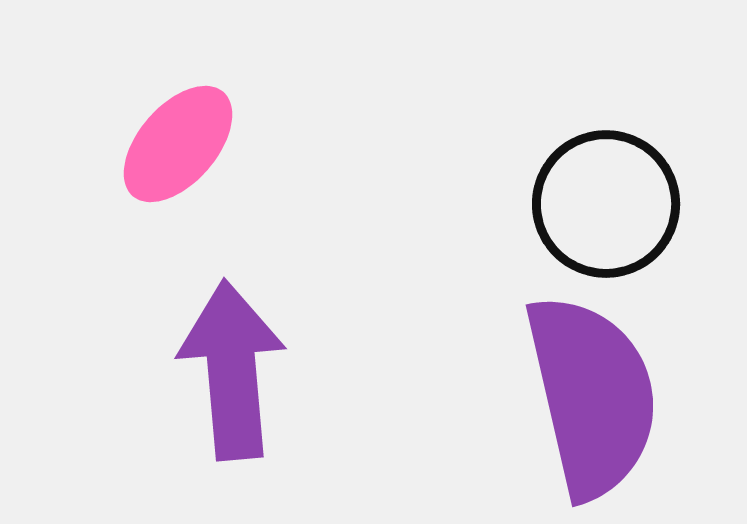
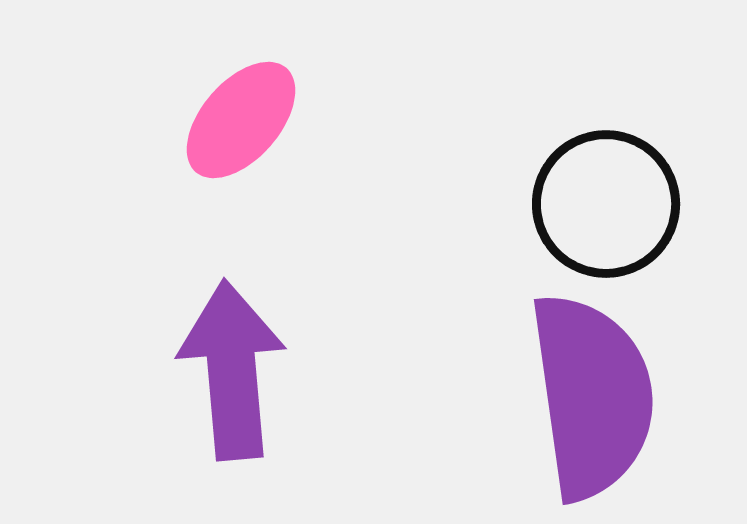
pink ellipse: moved 63 px right, 24 px up
purple semicircle: rotated 5 degrees clockwise
